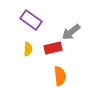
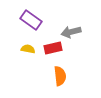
gray arrow: rotated 24 degrees clockwise
yellow semicircle: rotated 80 degrees counterclockwise
